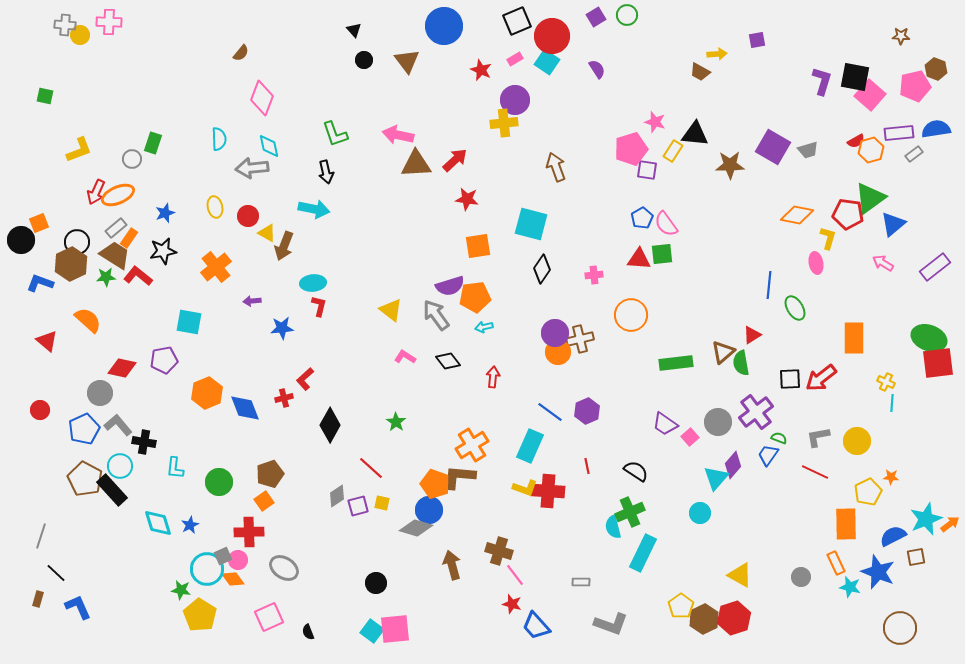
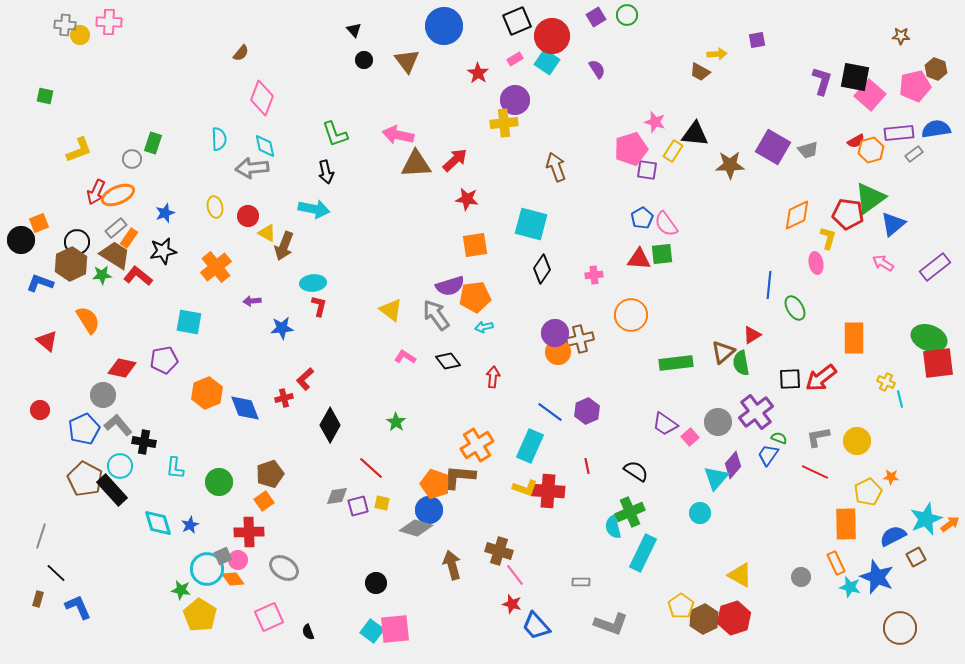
red star at (481, 70): moved 3 px left, 3 px down; rotated 10 degrees clockwise
cyan diamond at (269, 146): moved 4 px left
orange diamond at (797, 215): rotated 36 degrees counterclockwise
orange square at (478, 246): moved 3 px left, 1 px up
green star at (106, 277): moved 4 px left, 2 px up
orange semicircle at (88, 320): rotated 16 degrees clockwise
gray circle at (100, 393): moved 3 px right, 2 px down
cyan line at (892, 403): moved 8 px right, 4 px up; rotated 18 degrees counterclockwise
orange cross at (472, 445): moved 5 px right
gray diamond at (337, 496): rotated 25 degrees clockwise
brown square at (916, 557): rotated 18 degrees counterclockwise
blue star at (878, 572): moved 1 px left, 5 px down
